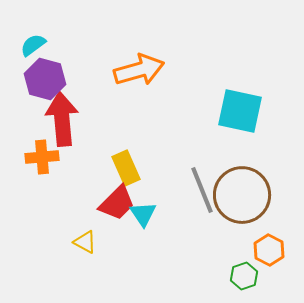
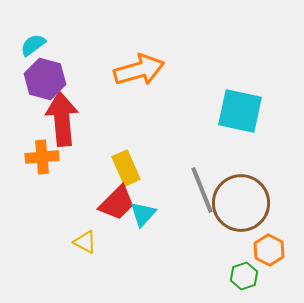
brown circle: moved 1 px left, 8 px down
cyan triangle: rotated 16 degrees clockwise
